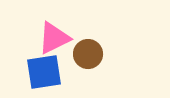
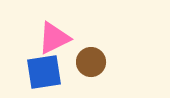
brown circle: moved 3 px right, 8 px down
